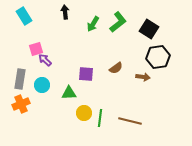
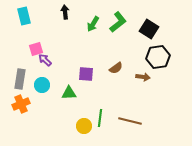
cyan rectangle: rotated 18 degrees clockwise
yellow circle: moved 13 px down
